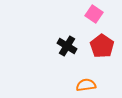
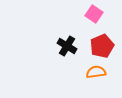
red pentagon: rotated 15 degrees clockwise
orange semicircle: moved 10 px right, 13 px up
